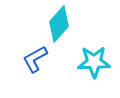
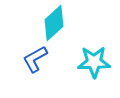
cyan diamond: moved 5 px left, 1 px up; rotated 6 degrees clockwise
